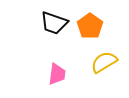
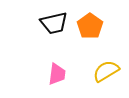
black trapezoid: rotated 32 degrees counterclockwise
yellow semicircle: moved 2 px right, 9 px down
